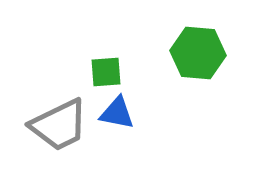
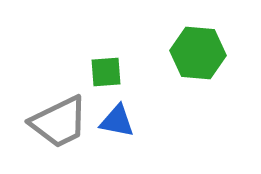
blue triangle: moved 8 px down
gray trapezoid: moved 3 px up
